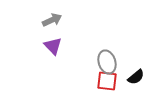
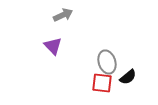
gray arrow: moved 11 px right, 5 px up
black semicircle: moved 8 px left
red square: moved 5 px left, 2 px down
